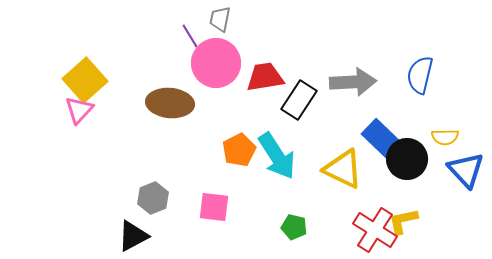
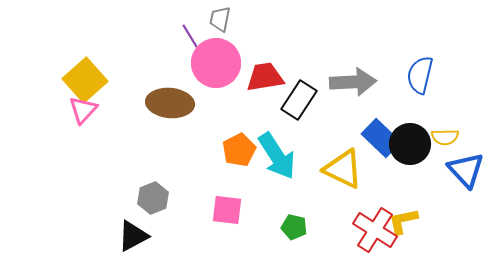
pink triangle: moved 4 px right
black circle: moved 3 px right, 15 px up
pink square: moved 13 px right, 3 px down
